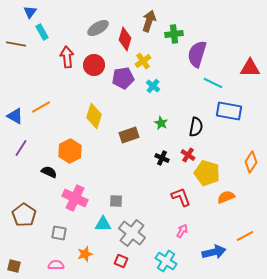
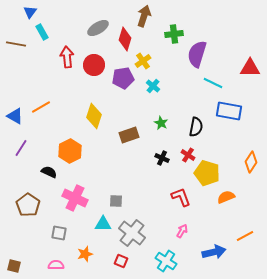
brown arrow at (149, 21): moved 5 px left, 5 px up
brown pentagon at (24, 215): moved 4 px right, 10 px up
